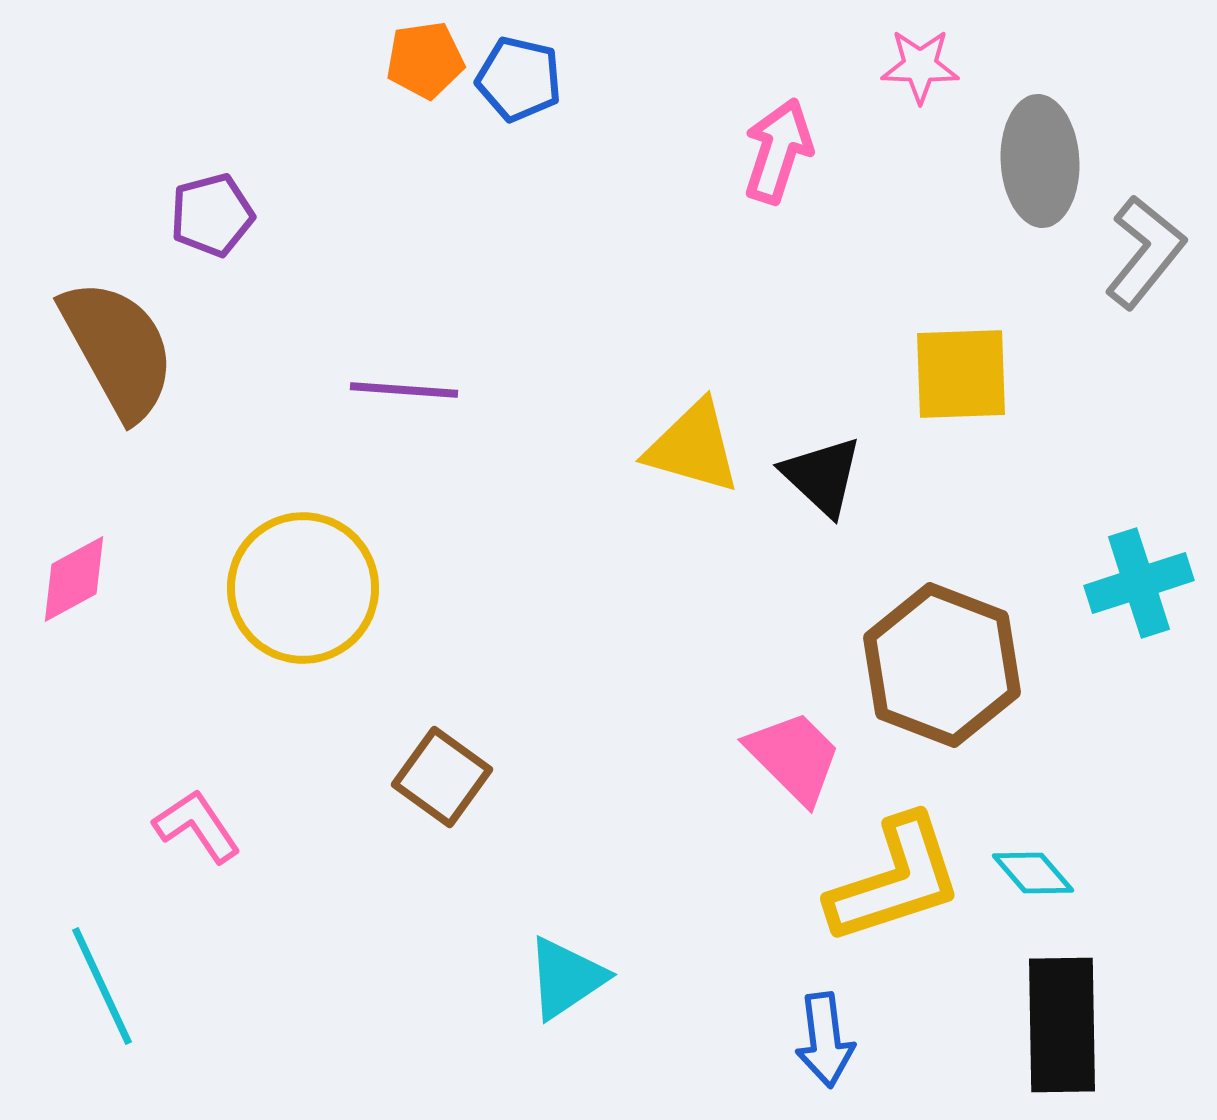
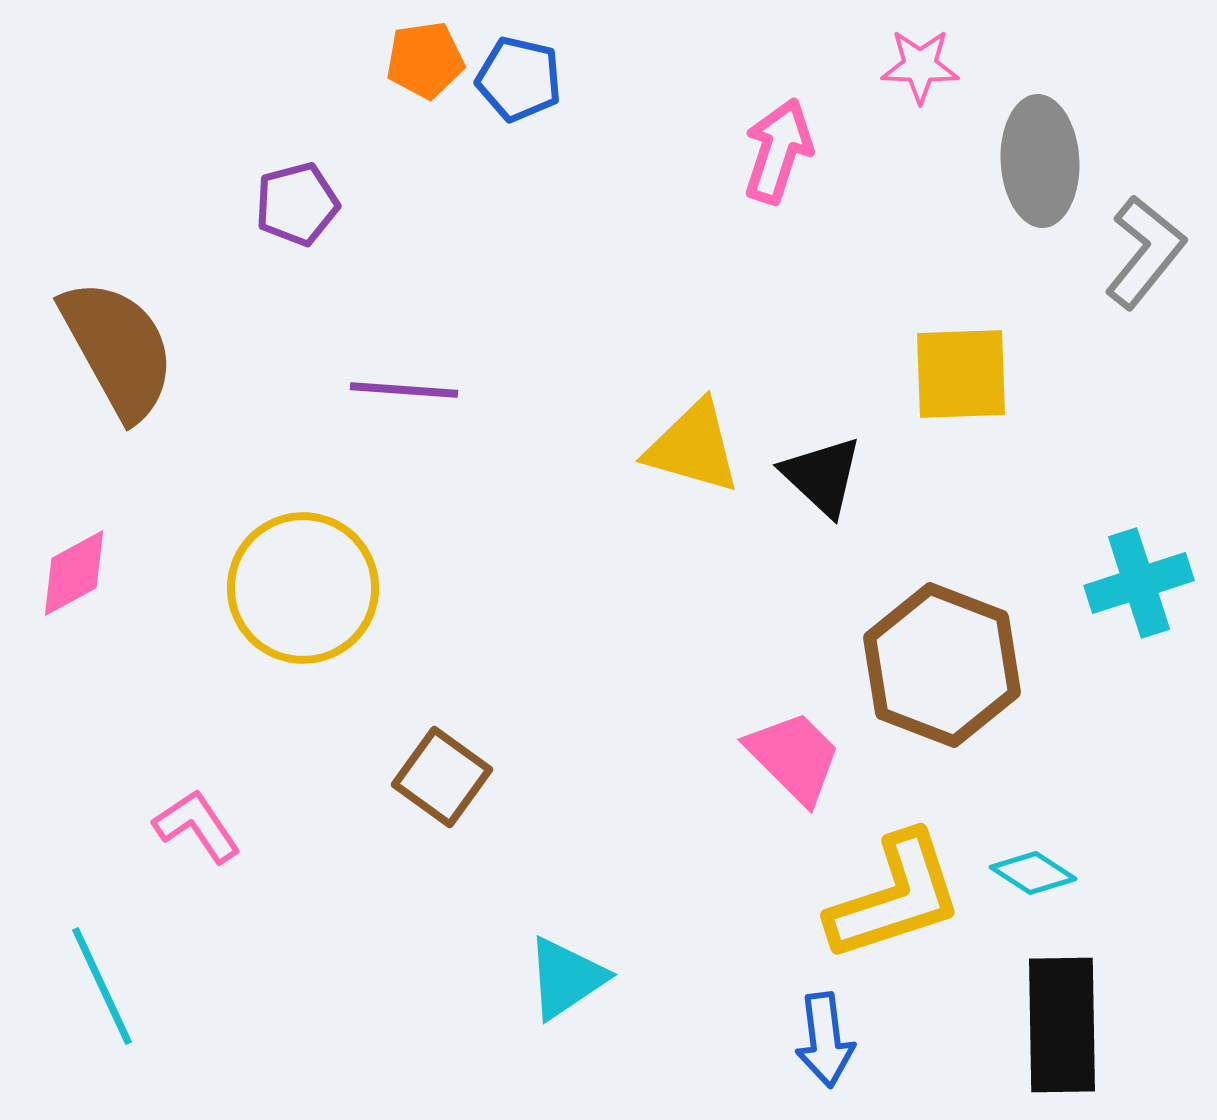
purple pentagon: moved 85 px right, 11 px up
pink diamond: moved 6 px up
cyan diamond: rotated 16 degrees counterclockwise
yellow L-shape: moved 17 px down
